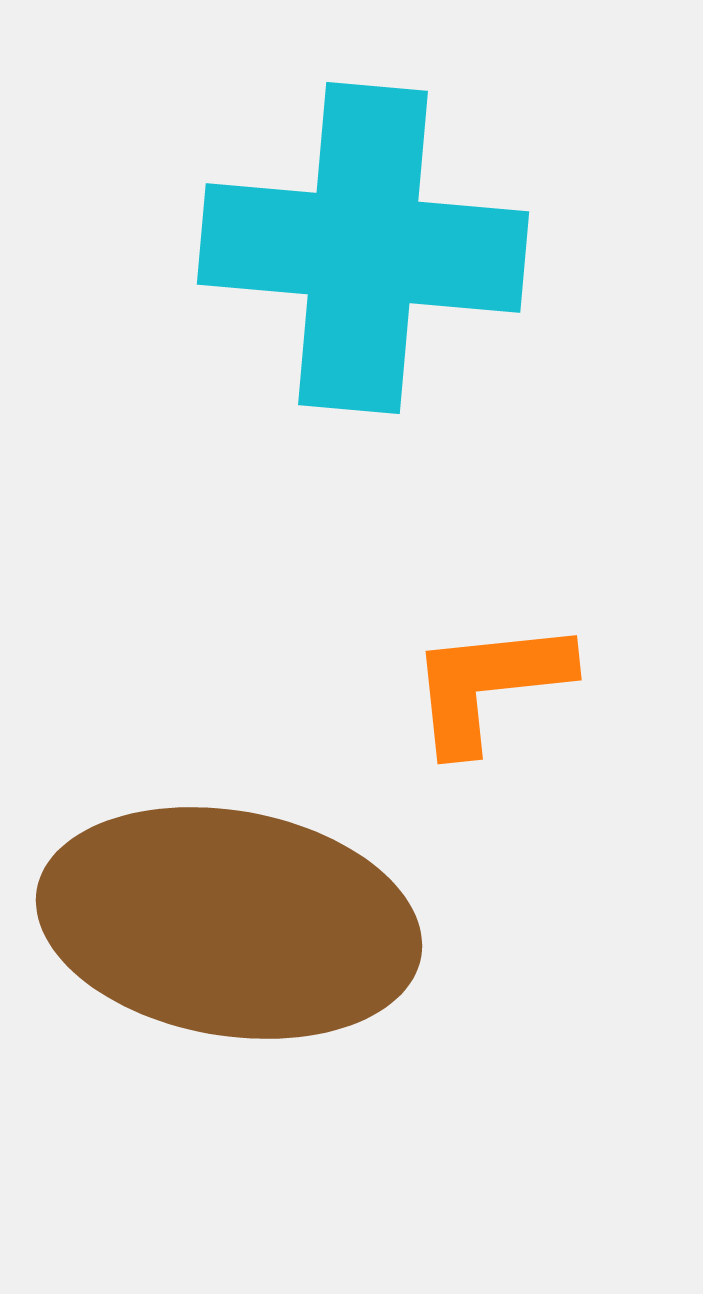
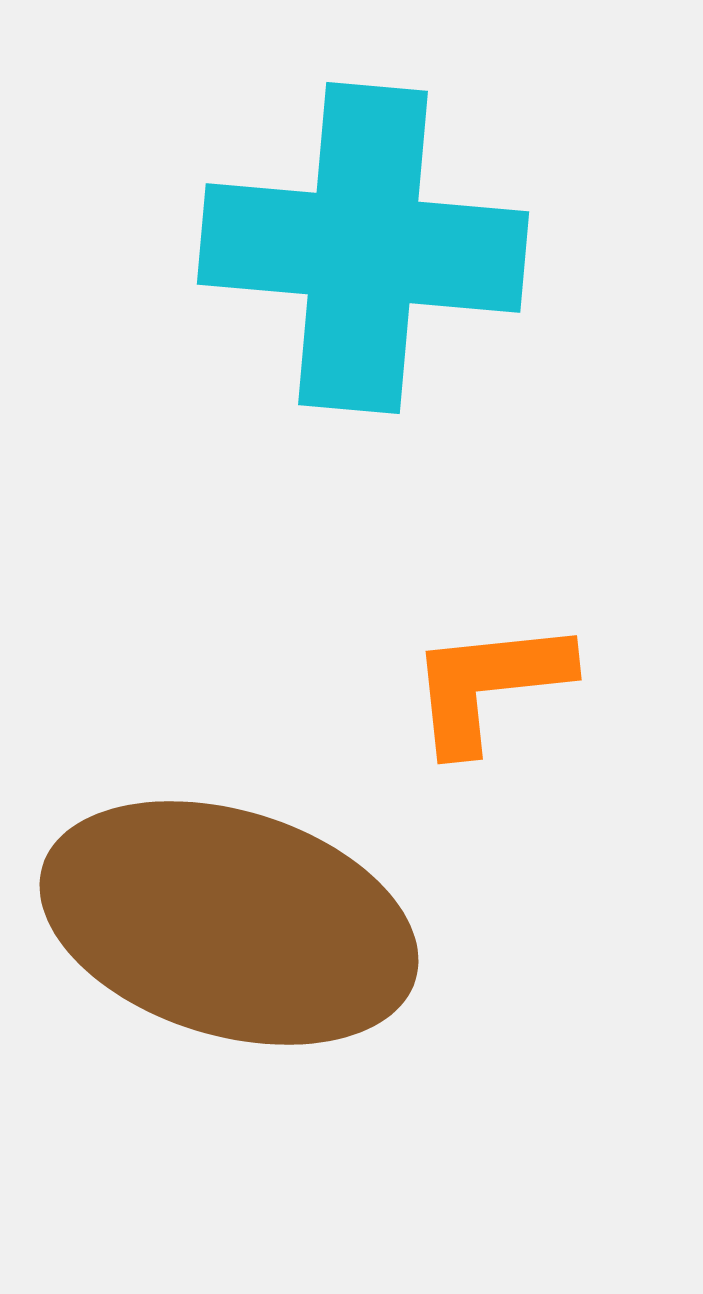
brown ellipse: rotated 7 degrees clockwise
